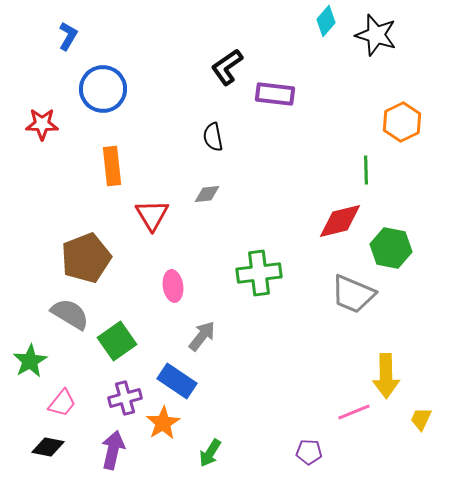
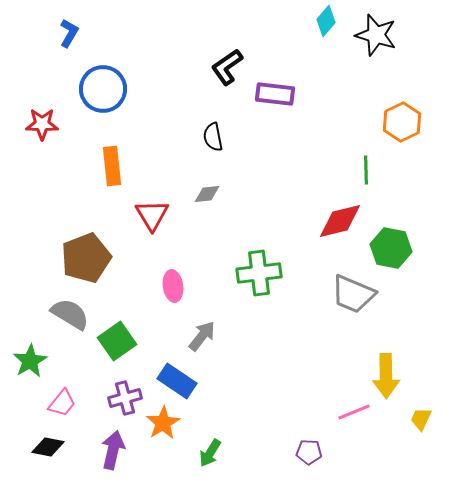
blue L-shape: moved 1 px right, 3 px up
